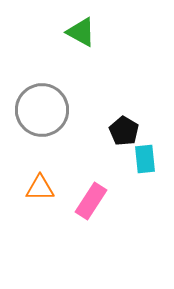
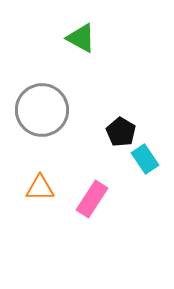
green triangle: moved 6 px down
black pentagon: moved 3 px left, 1 px down
cyan rectangle: rotated 28 degrees counterclockwise
pink rectangle: moved 1 px right, 2 px up
